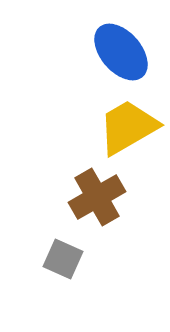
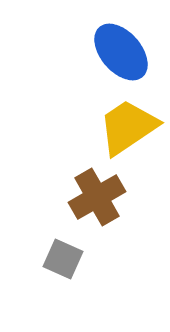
yellow trapezoid: rotated 4 degrees counterclockwise
